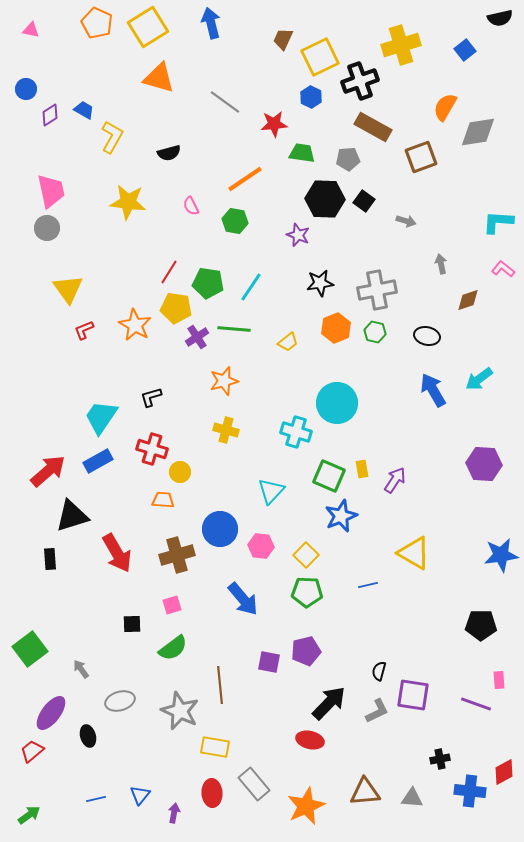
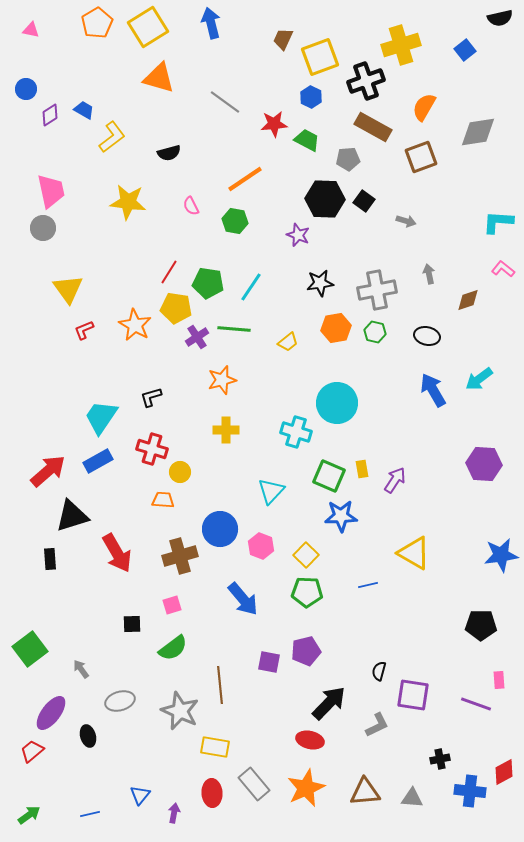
orange pentagon at (97, 23): rotated 16 degrees clockwise
yellow square at (320, 57): rotated 6 degrees clockwise
black cross at (360, 81): moved 6 px right
orange semicircle at (445, 107): moved 21 px left
yellow L-shape at (112, 137): rotated 24 degrees clockwise
green trapezoid at (302, 153): moved 5 px right, 13 px up; rotated 20 degrees clockwise
gray circle at (47, 228): moved 4 px left
gray arrow at (441, 264): moved 12 px left, 10 px down
orange hexagon at (336, 328): rotated 12 degrees clockwise
orange star at (224, 381): moved 2 px left, 1 px up
yellow cross at (226, 430): rotated 15 degrees counterclockwise
blue star at (341, 516): rotated 20 degrees clockwise
pink hexagon at (261, 546): rotated 15 degrees clockwise
brown cross at (177, 555): moved 3 px right, 1 px down
gray L-shape at (377, 711): moved 14 px down
blue line at (96, 799): moved 6 px left, 15 px down
orange star at (306, 806): moved 18 px up
